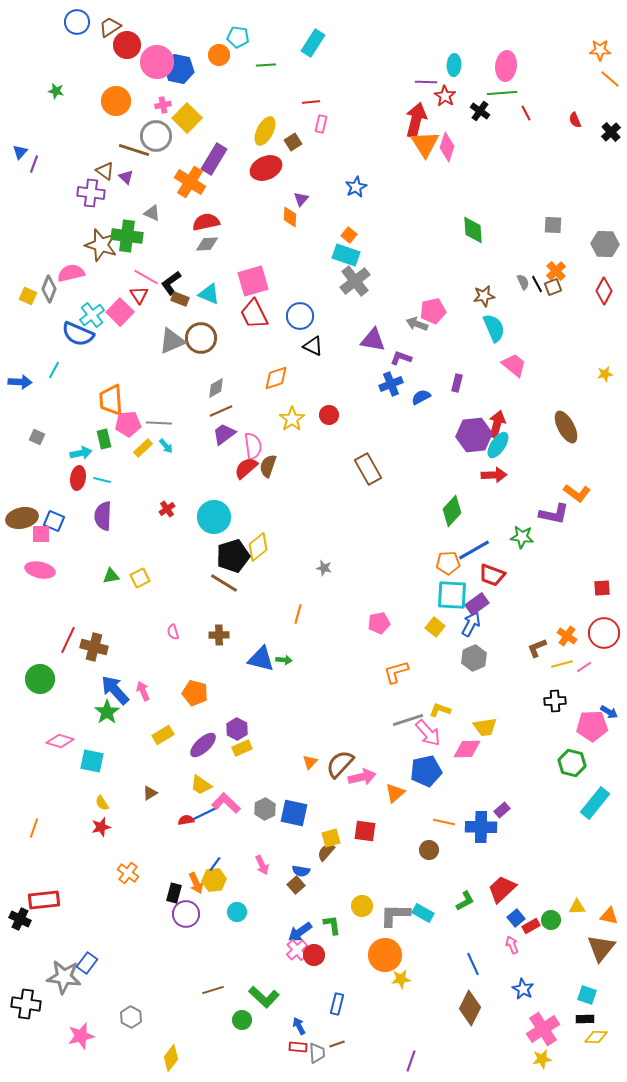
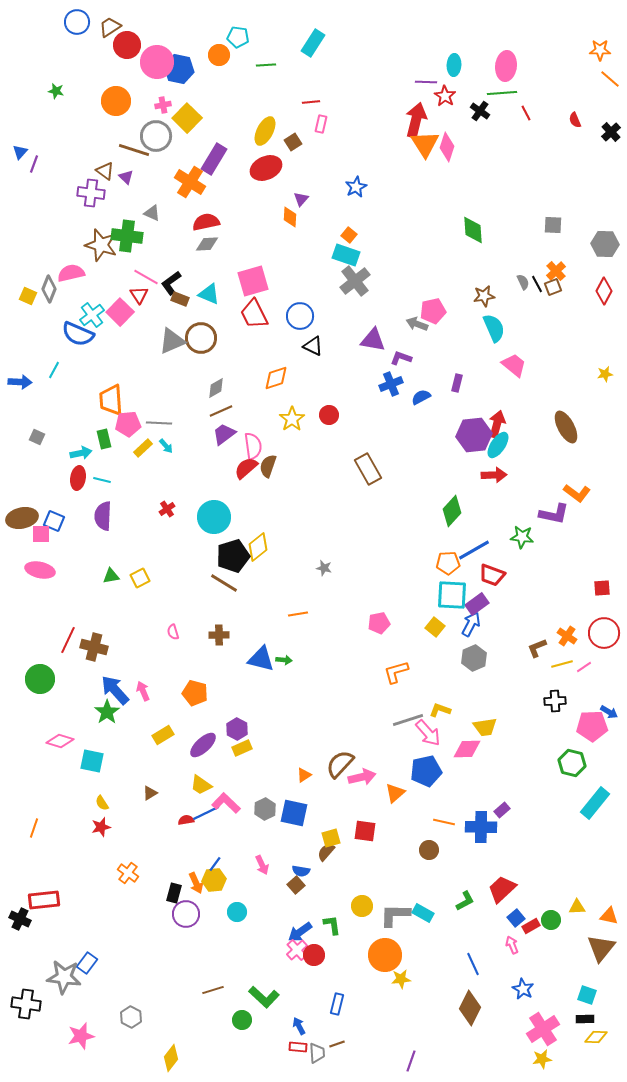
orange line at (298, 614): rotated 66 degrees clockwise
orange triangle at (310, 762): moved 6 px left, 13 px down; rotated 14 degrees clockwise
